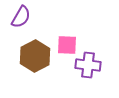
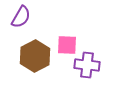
purple cross: moved 1 px left
